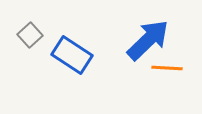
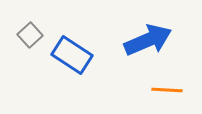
blue arrow: rotated 21 degrees clockwise
orange line: moved 22 px down
